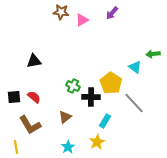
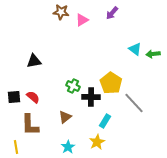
cyan triangle: moved 18 px up
red semicircle: moved 1 px left
brown L-shape: rotated 30 degrees clockwise
